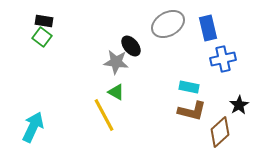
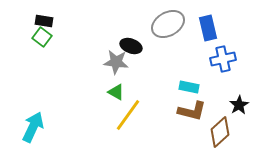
black ellipse: rotated 30 degrees counterclockwise
yellow line: moved 24 px right; rotated 64 degrees clockwise
